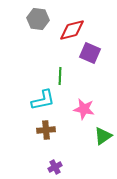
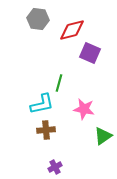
green line: moved 1 px left, 7 px down; rotated 12 degrees clockwise
cyan L-shape: moved 1 px left, 4 px down
